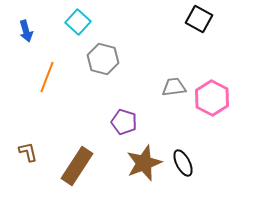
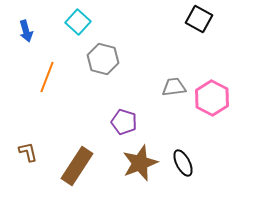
brown star: moved 4 px left
